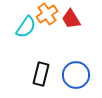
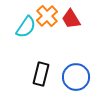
orange cross: moved 2 px down; rotated 10 degrees counterclockwise
blue circle: moved 2 px down
